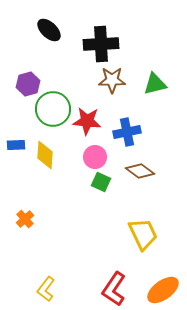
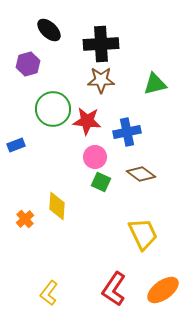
brown star: moved 11 px left
purple hexagon: moved 20 px up
blue rectangle: rotated 18 degrees counterclockwise
yellow diamond: moved 12 px right, 51 px down
brown diamond: moved 1 px right, 3 px down
yellow L-shape: moved 3 px right, 4 px down
